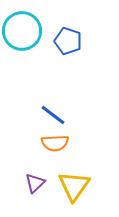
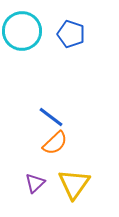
blue pentagon: moved 3 px right, 7 px up
blue line: moved 2 px left, 2 px down
orange semicircle: rotated 40 degrees counterclockwise
yellow triangle: moved 2 px up
